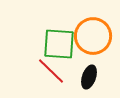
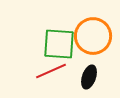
red line: rotated 68 degrees counterclockwise
